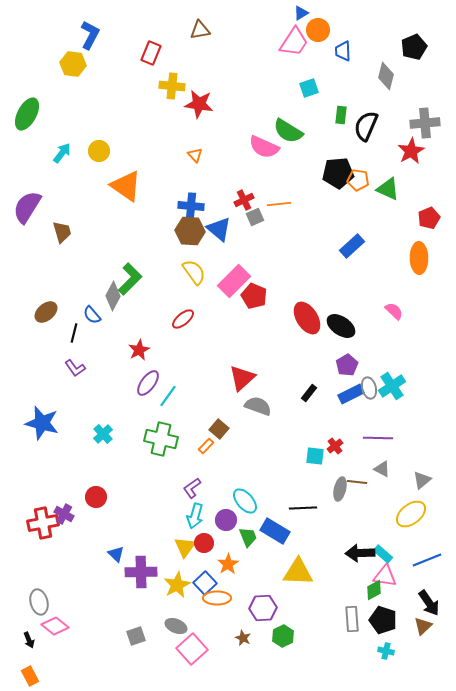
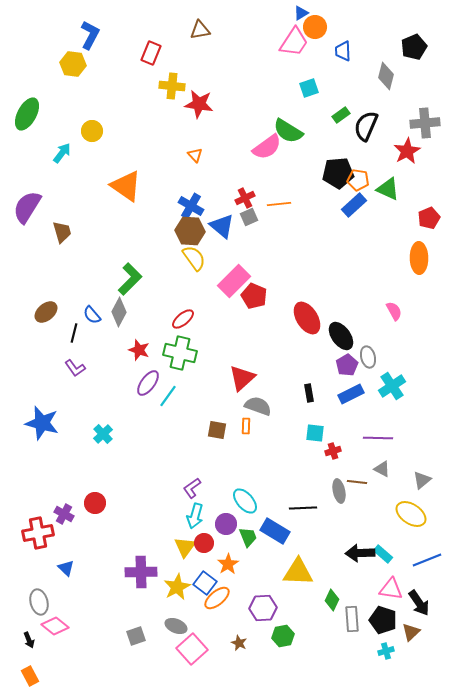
orange circle at (318, 30): moved 3 px left, 3 px up
green rectangle at (341, 115): rotated 48 degrees clockwise
pink semicircle at (264, 147): moved 3 px right; rotated 60 degrees counterclockwise
yellow circle at (99, 151): moved 7 px left, 20 px up
red star at (411, 151): moved 4 px left
red cross at (244, 200): moved 1 px right, 2 px up
blue cross at (191, 206): rotated 25 degrees clockwise
gray square at (255, 217): moved 6 px left
blue triangle at (219, 229): moved 3 px right, 3 px up
blue rectangle at (352, 246): moved 2 px right, 41 px up
yellow semicircle at (194, 272): moved 14 px up
gray diamond at (113, 296): moved 6 px right, 16 px down
pink semicircle at (394, 311): rotated 18 degrees clockwise
black ellipse at (341, 326): moved 10 px down; rotated 20 degrees clockwise
red star at (139, 350): rotated 25 degrees counterclockwise
gray ellipse at (369, 388): moved 1 px left, 31 px up
black rectangle at (309, 393): rotated 48 degrees counterclockwise
brown square at (219, 429): moved 2 px left, 1 px down; rotated 30 degrees counterclockwise
green cross at (161, 439): moved 19 px right, 86 px up
orange rectangle at (206, 446): moved 40 px right, 20 px up; rotated 42 degrees counterclockwise
red cross at (335, 446): moved 2 px left, 5 px down; rotated 21 degrees clockwise
cyan square at (315, 456): moved 23 px up
gray ellipse at (340, 489): moved 1 px left, 2 px down; rotated 25 degrees counterclockwise
red circle at (96, 497): moved 1 px left, 6 px down
yellow ellipse at (411, 514): rotated 72 degrees clockwise
purple circle at (226, 520): moved 4 px down
red cross at (43, 523): moved 5 px left, 10 px down
blue triangle at (116, 554): moved 50 px left, 14 px down
pink triangle at (385, 576): moved 6 px right, 13 px down
blue square at (205, 583): rotated 10 degrees counterclockwise
yellow star at (177, 585): moved 2 px down
green diamond at (374, 590): moved 42 px left, 10 px down; rotated 35 degrees counterclockwise
orange ellipse at (217, 598): rotated 40 degrees counterclockwise
black arrow at (429, 603): moved 10 px left
brown triangle at (423, 626): moved 12 px left, 6 px down
green hexagon at (283, 636): rotated 15 degrees clockwise
brown star at (243, 638): moved 4 px left, 5 px down
cyan cross at (386, 651): rotated 28 degrees counterclockwise
